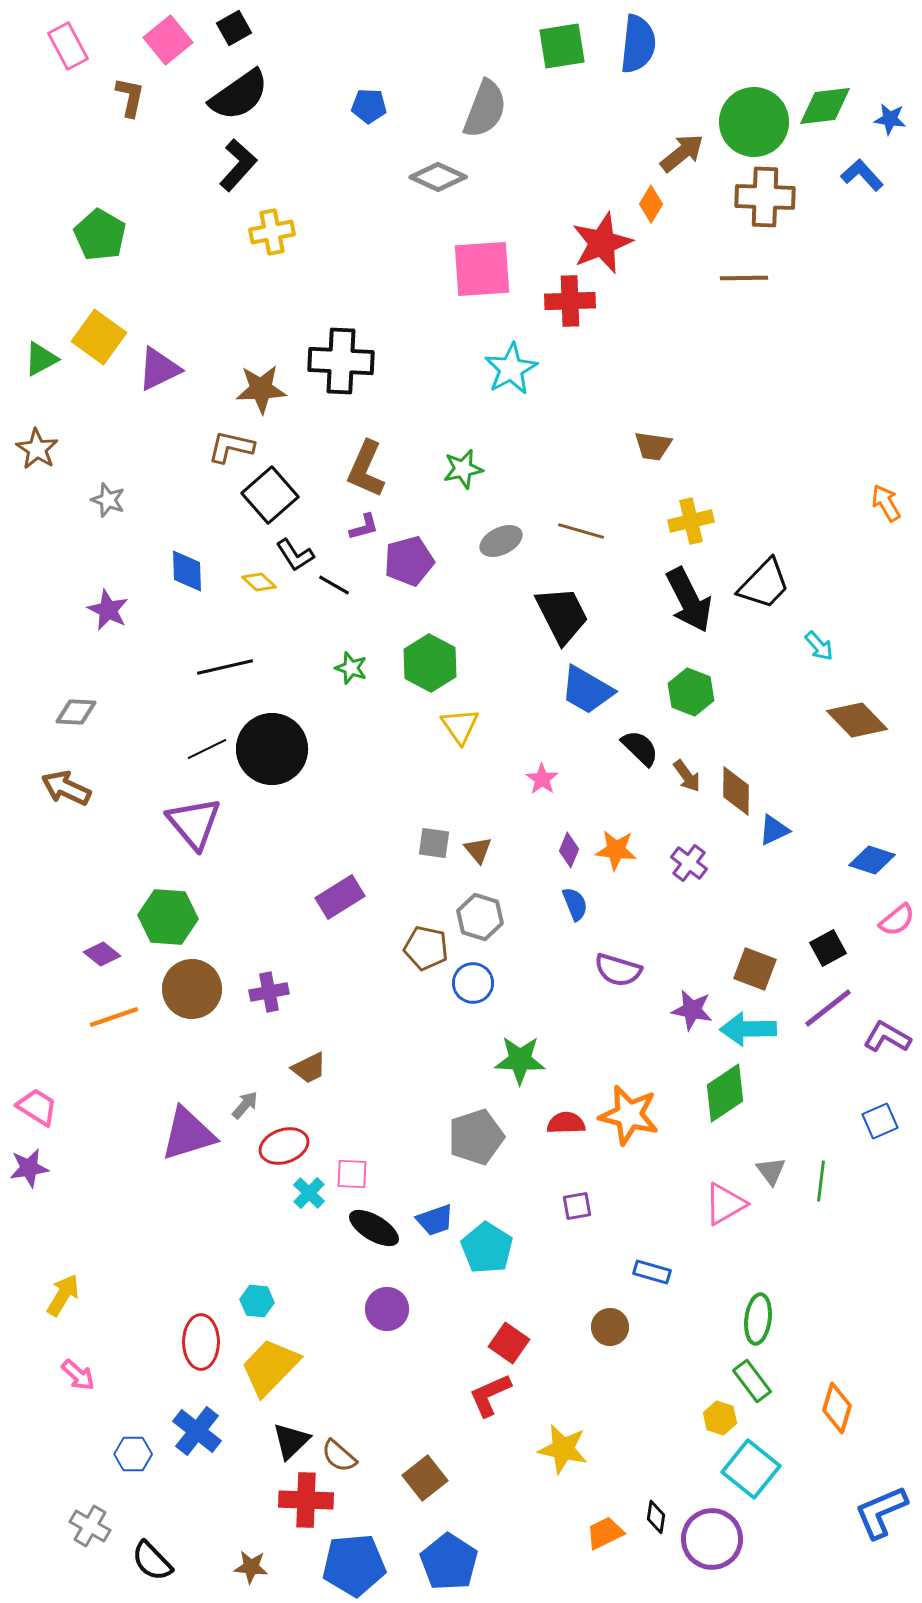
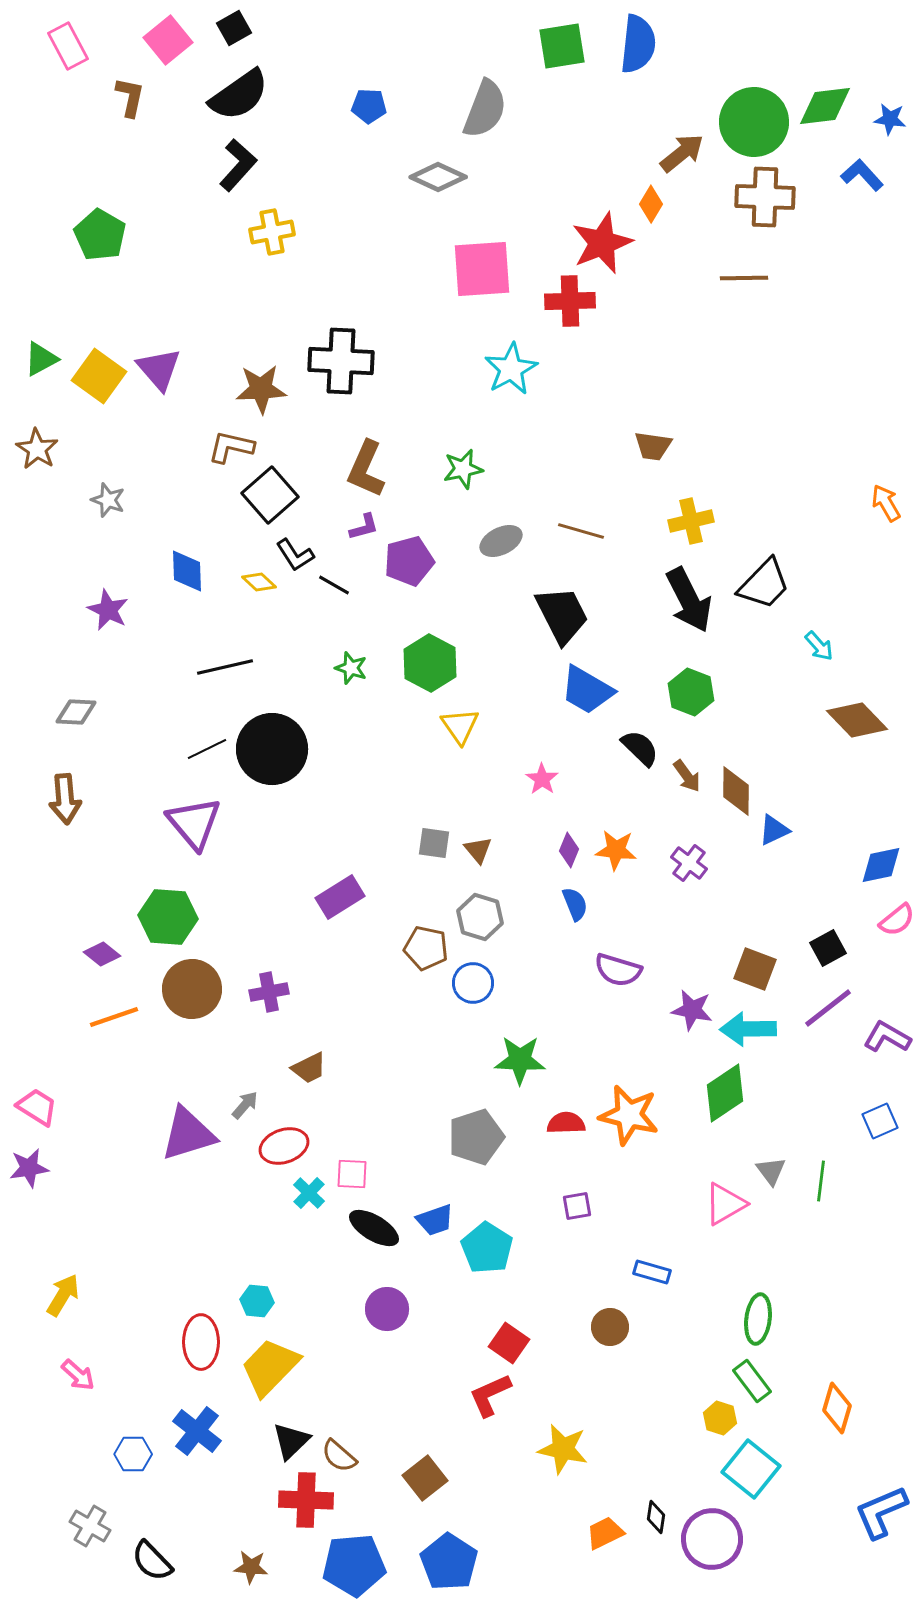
yellow square at (99, 337): moved 39 px down
purple triangle at (159, 369): rotated 45 degrees counterclockwise
brown arrow at (66, 788): moved 1 px left, 11 px down; rotated 120 degrees counterclockwise
blue diamond at (872, 860): moved 9 px right, 5 px down; rotated 30 degrees counterclockwise
